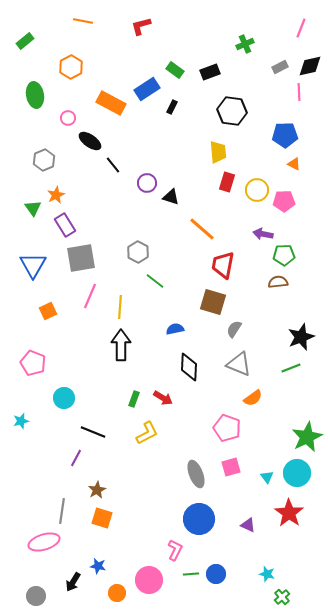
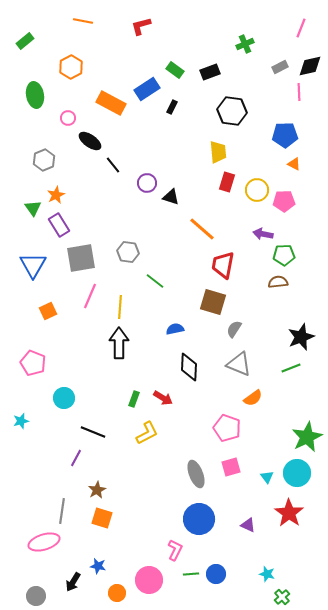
purple rectangle at (65, 225): moved 6 px left
gray hexagon at (138, 252): moved 10 px left; rotated 20 degrees counterclockwise
black arrow at (121, 345): moved 2 px left, 2 px up
